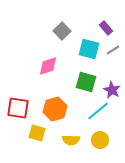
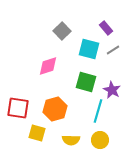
cyan line: rotated 35 degrees counterclockwise
